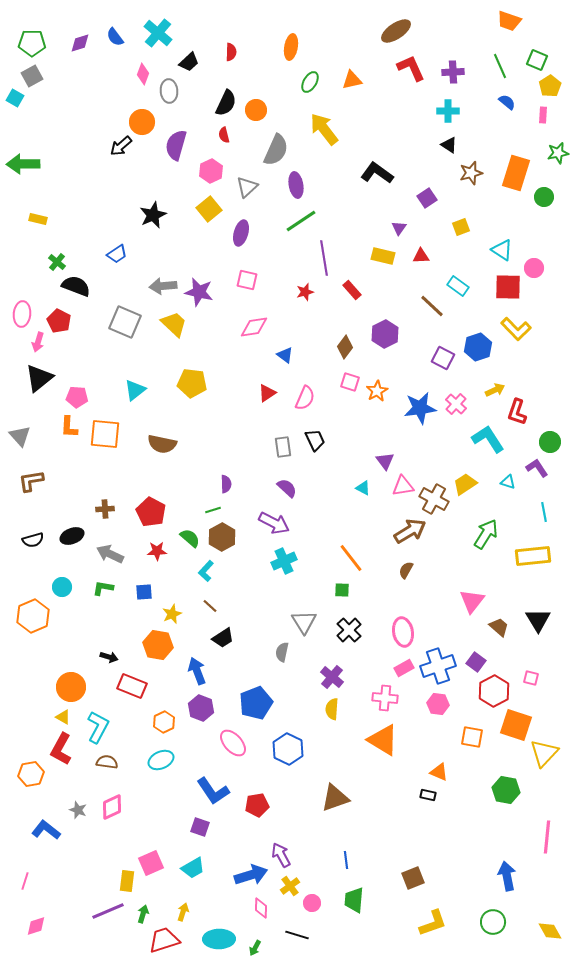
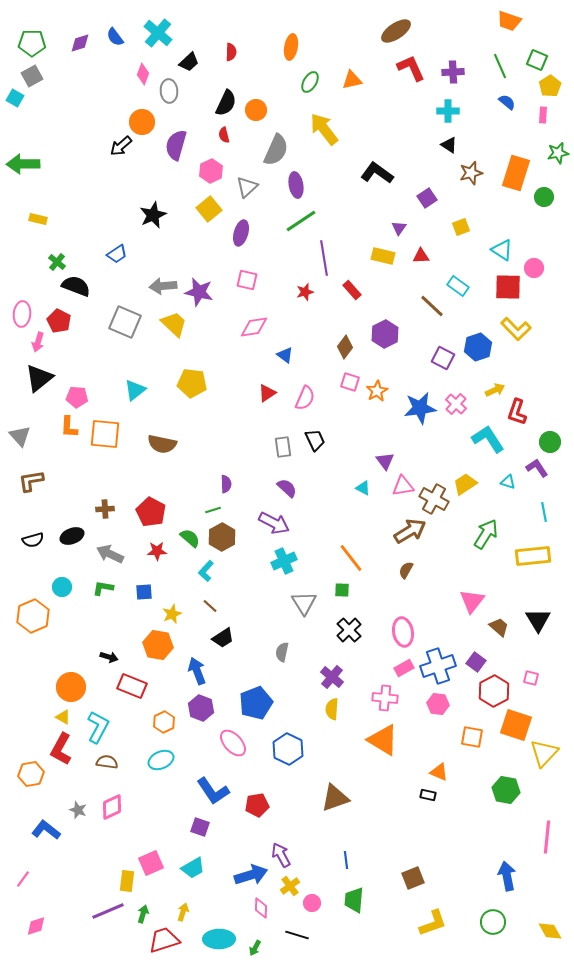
gray triangle at (304, 622): moved 19 px up
pink line at (25, 881): moved 2 px left, 2 px up; rotated 18 degrees clockwise
